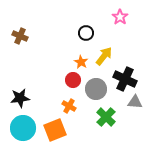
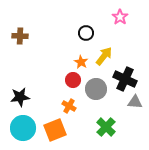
brown cross: rotated 21 degrees counterclockwise
black star: moved 1 px up
green cross: moved 10 px down
